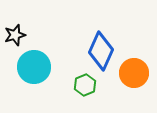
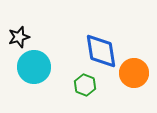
black star: moved 4 px right, 2 px down
blue diamond: rotated 33 degrees counterclockwise
green hexagon: rotated 15 degrees counterclockwise
